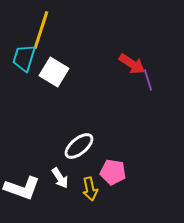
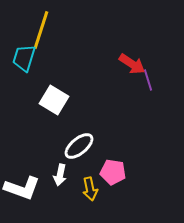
white square: moved 28 px down
white arrow: moved 3 px up; rotated 45 degrees clockwise
